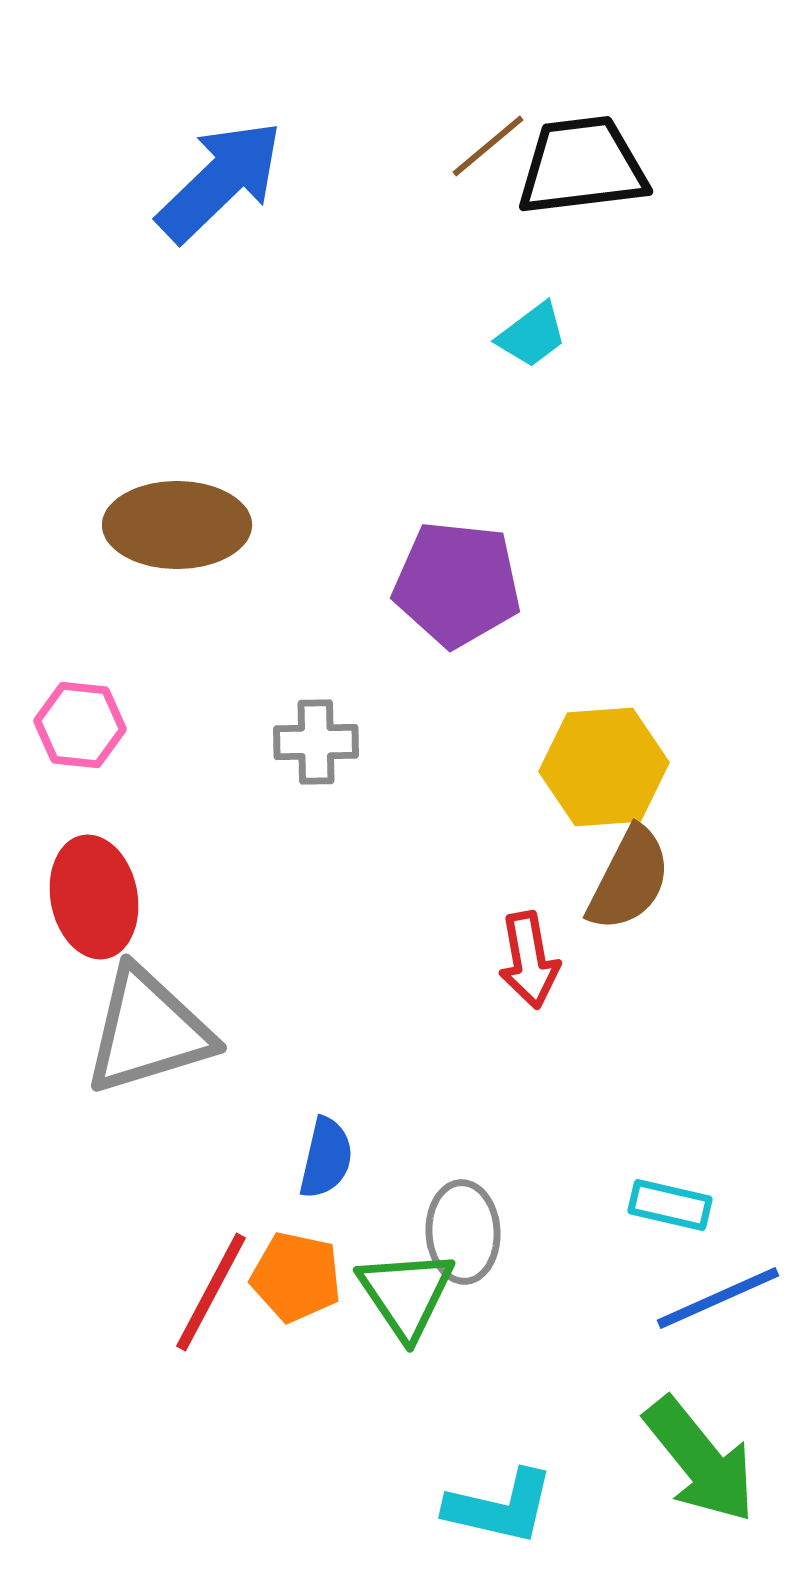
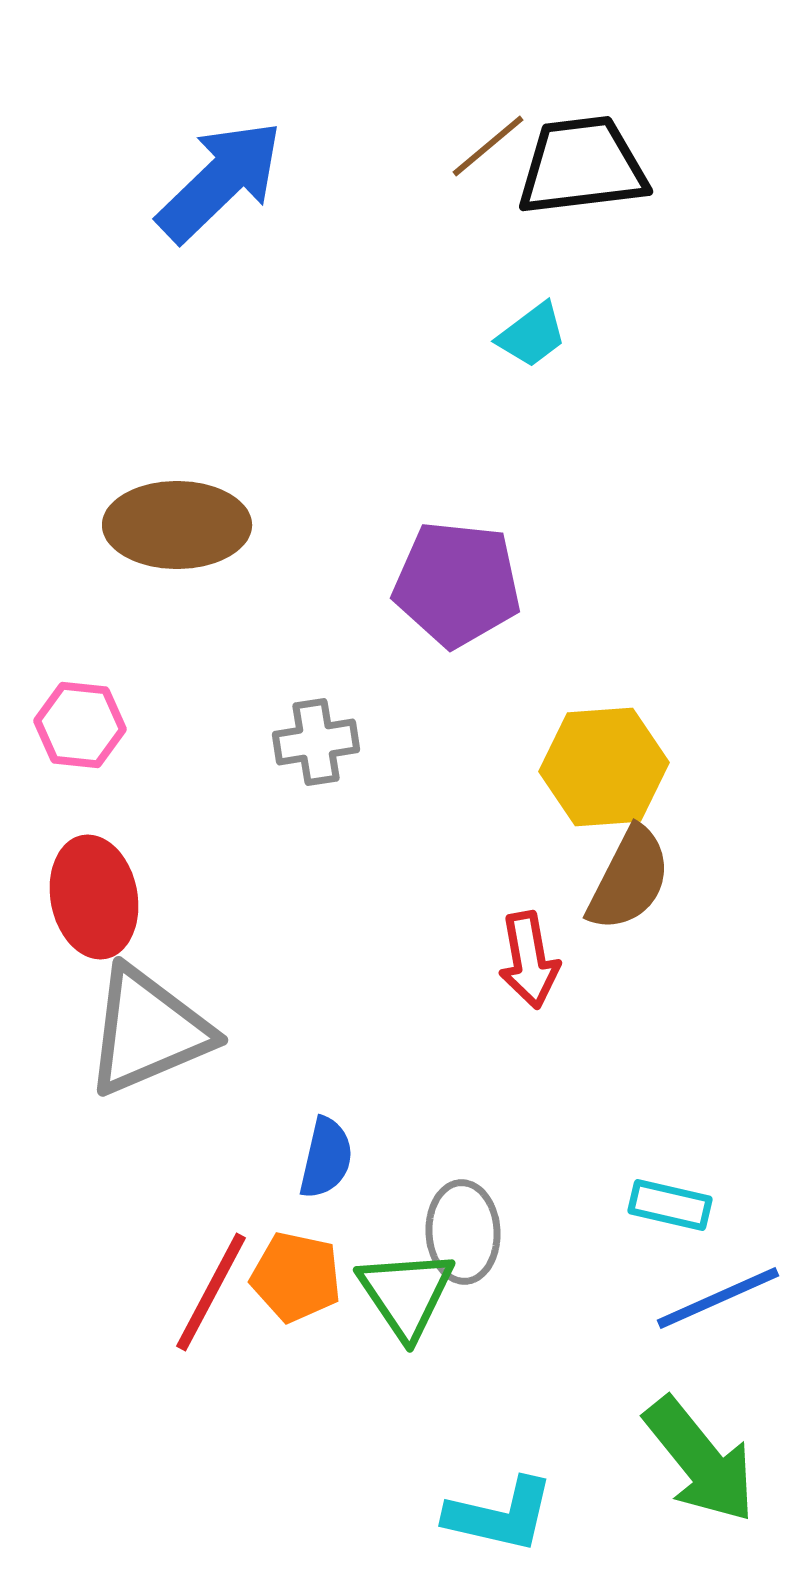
gray cross: rotated 8 degrees counterclockwise
gray triangle: rotated 6 degrees counterclockwise
cyan L-shape: moved 8 px down
